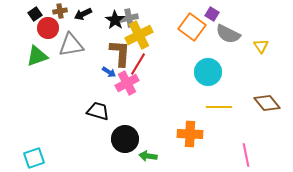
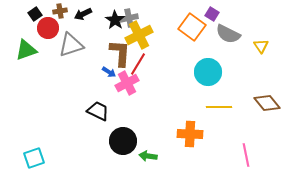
gray triangle: rotated 8 degrees counterclockwise
green triangle: moved 11 px left, 6 px up
black trapezoid: rotated 10 degrees clockwise
black circle: moved 2 px left, 2 px down
